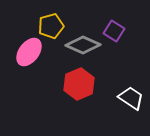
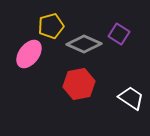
purple square: moved 5 px right, 3 px down
gray diamond: moved 1 px right, 1 px up
pink ellipse: moved 2 px down
red hexagon: rotated 12 degrees clockwise
